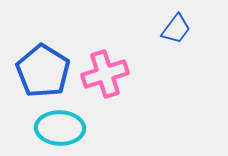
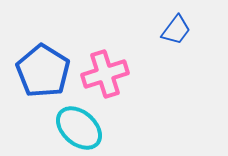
blue trapezoid: moved 1 px down
cyan ellipse: moved 19 px right; rotated 39 degrees clockwise
